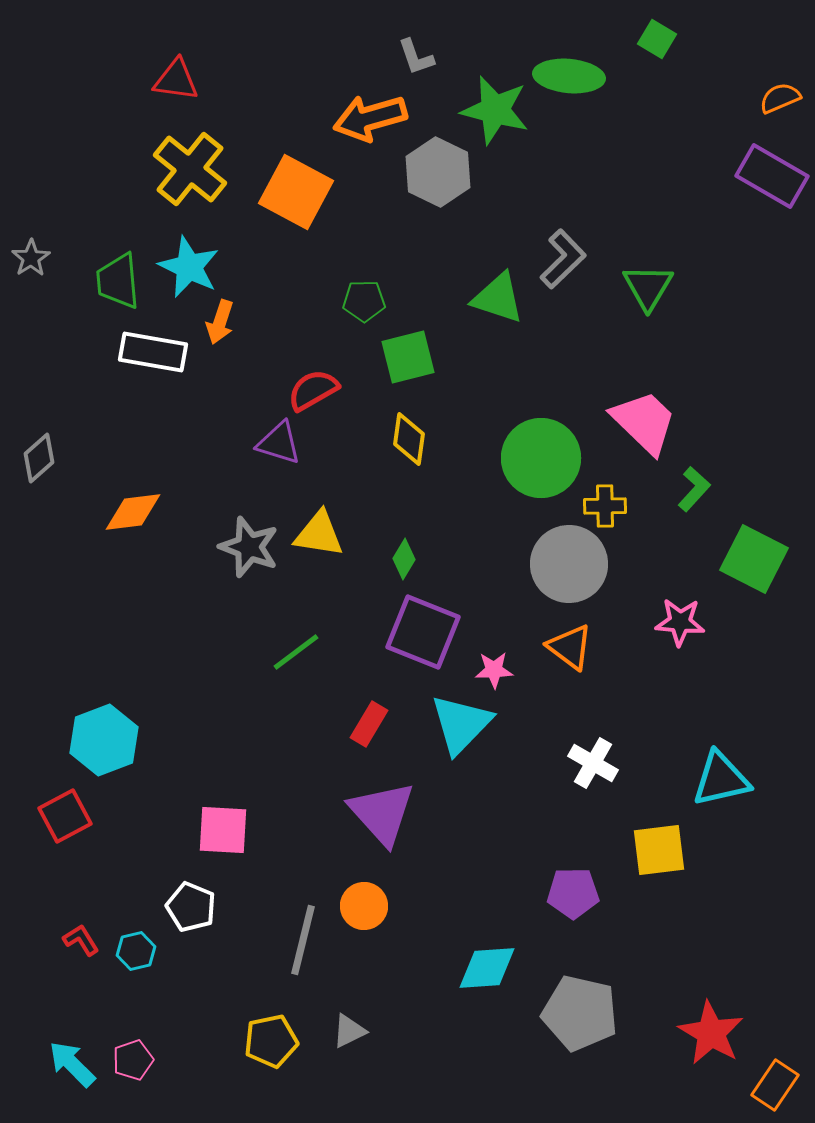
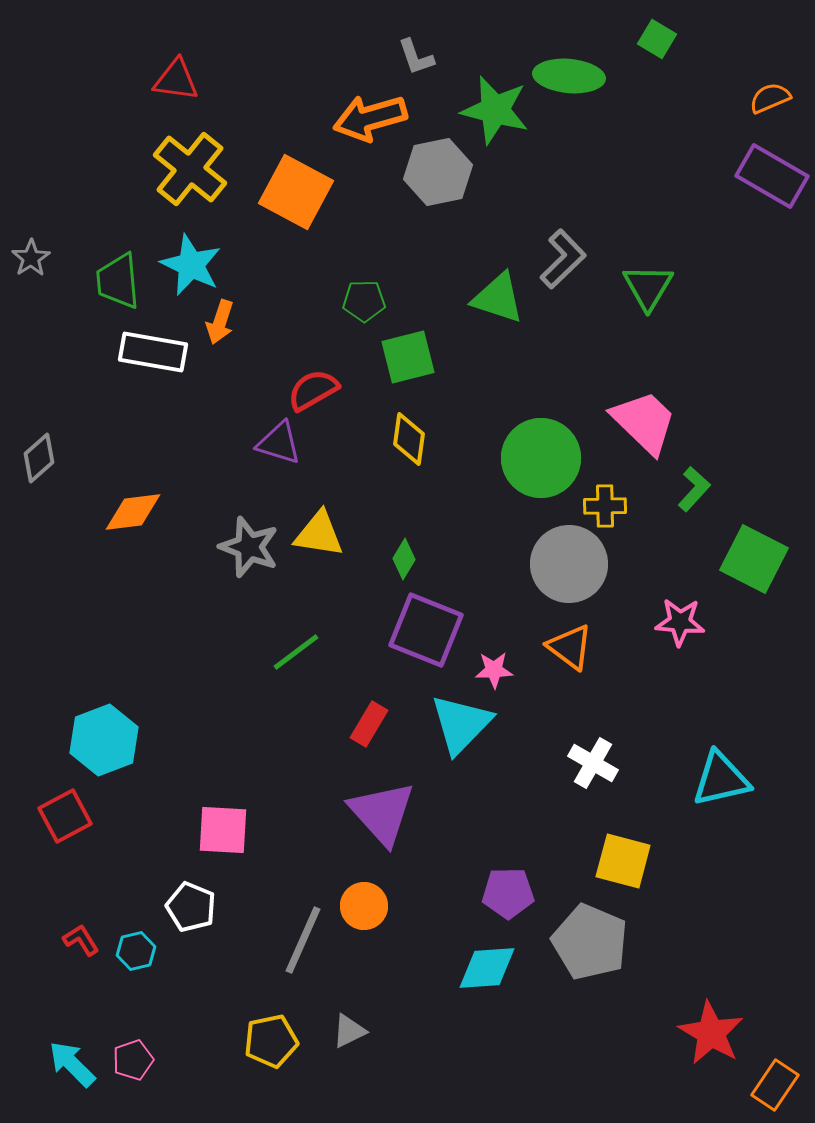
orange semicircle at (780, 98): moved 10 px left
gray hexagon at (438, 172): rotated 22 degrees clockwise
cyan star at (189, 267): moved 2 px right, 2 px up
purple square at (423, 632): moved 3 px right, 2 px up
yellow square at (659, 850): moved 36 px left, 11 px down; rotated 22 degrees clockwise
purple pentagon at (573, 893): moved 65 px left
gray line at (303, 940): rotated 10 degrees clockwise
gray pentagon at (580, 1013): moved 10 px right, 71 px up; rotated 10 degrees clockwise
